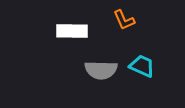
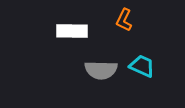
orange L-shape: rotated 50 degrees clockwise
